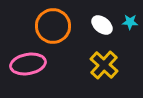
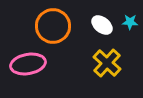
yellow cross: moved 3 px right, 2 px up
